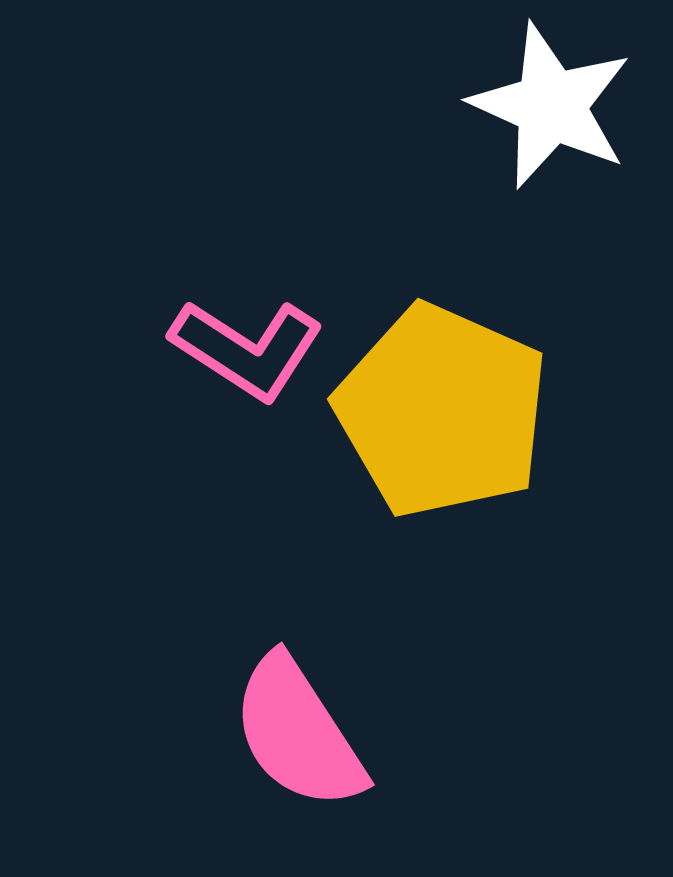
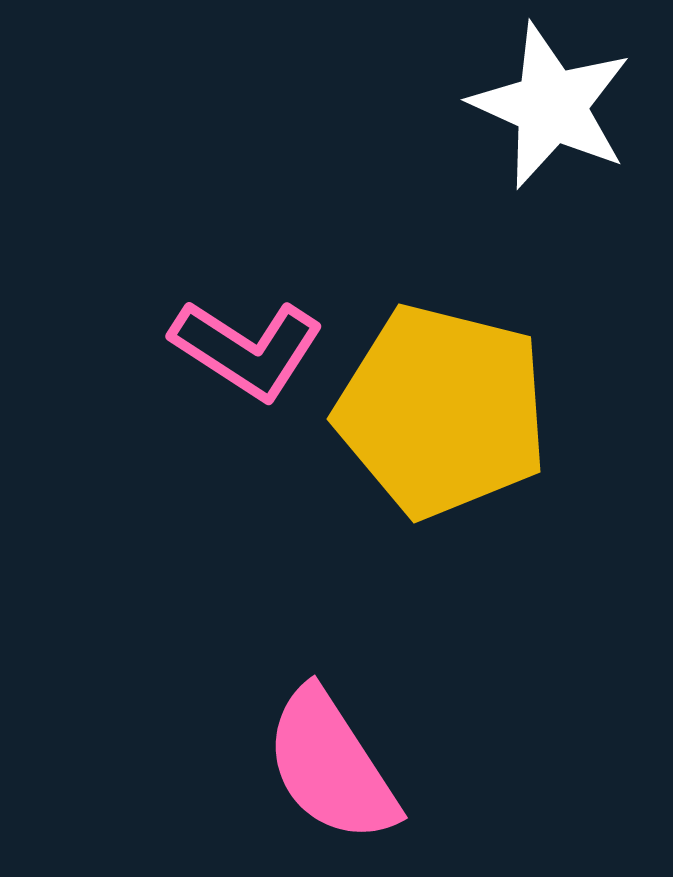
yellow pentagon: rotated 10 degrees counterclockwise
pink semicircle: moved 33 px right, 33 px down
